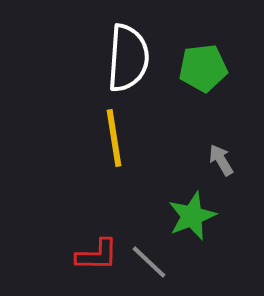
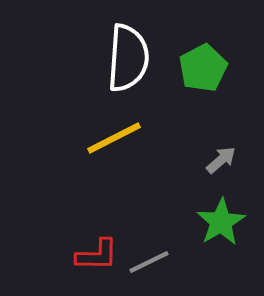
green pentagon: rotated 21 degrees counterclockwise
yellow line: rotated 72 degrees clockwise
gray arrow: rotated 80 degrees clockwise
green star: moved 29 px right, 6 px down; rotated 9 degrees counterclockwise
gray line: rotated 69 degrees counterclockwise
